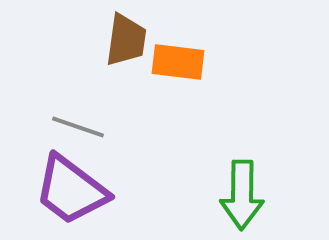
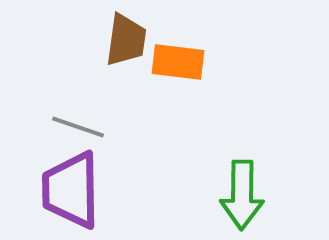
purple trapezoid: rotated 52 degrees clockwise
